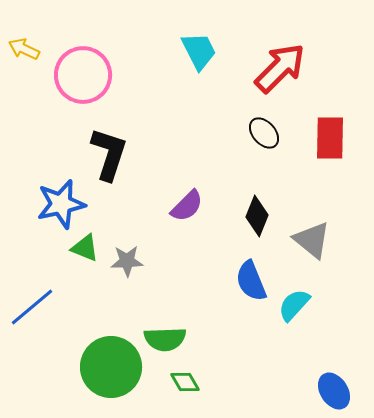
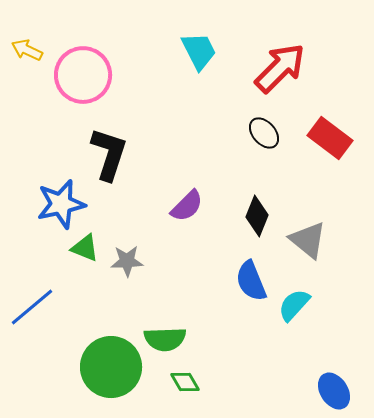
yellow arrow: moved 3 px right, 1 px down
red rectangle: rotated 54 degrees counterclockwise
gray triangle: moved 4 px left
